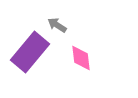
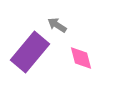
pink diamond: rotated 8 degrees counterclockwise
